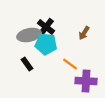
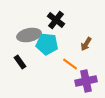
black cross: moved 10 px right, 7 px up
brown arrow: moved 2 px right, 11 px down
cyan pentagon: moved 1 px right
black rectangle: moved 7 px left, 2 px up
purple cross: rotated 15 degrees counterclockwise
